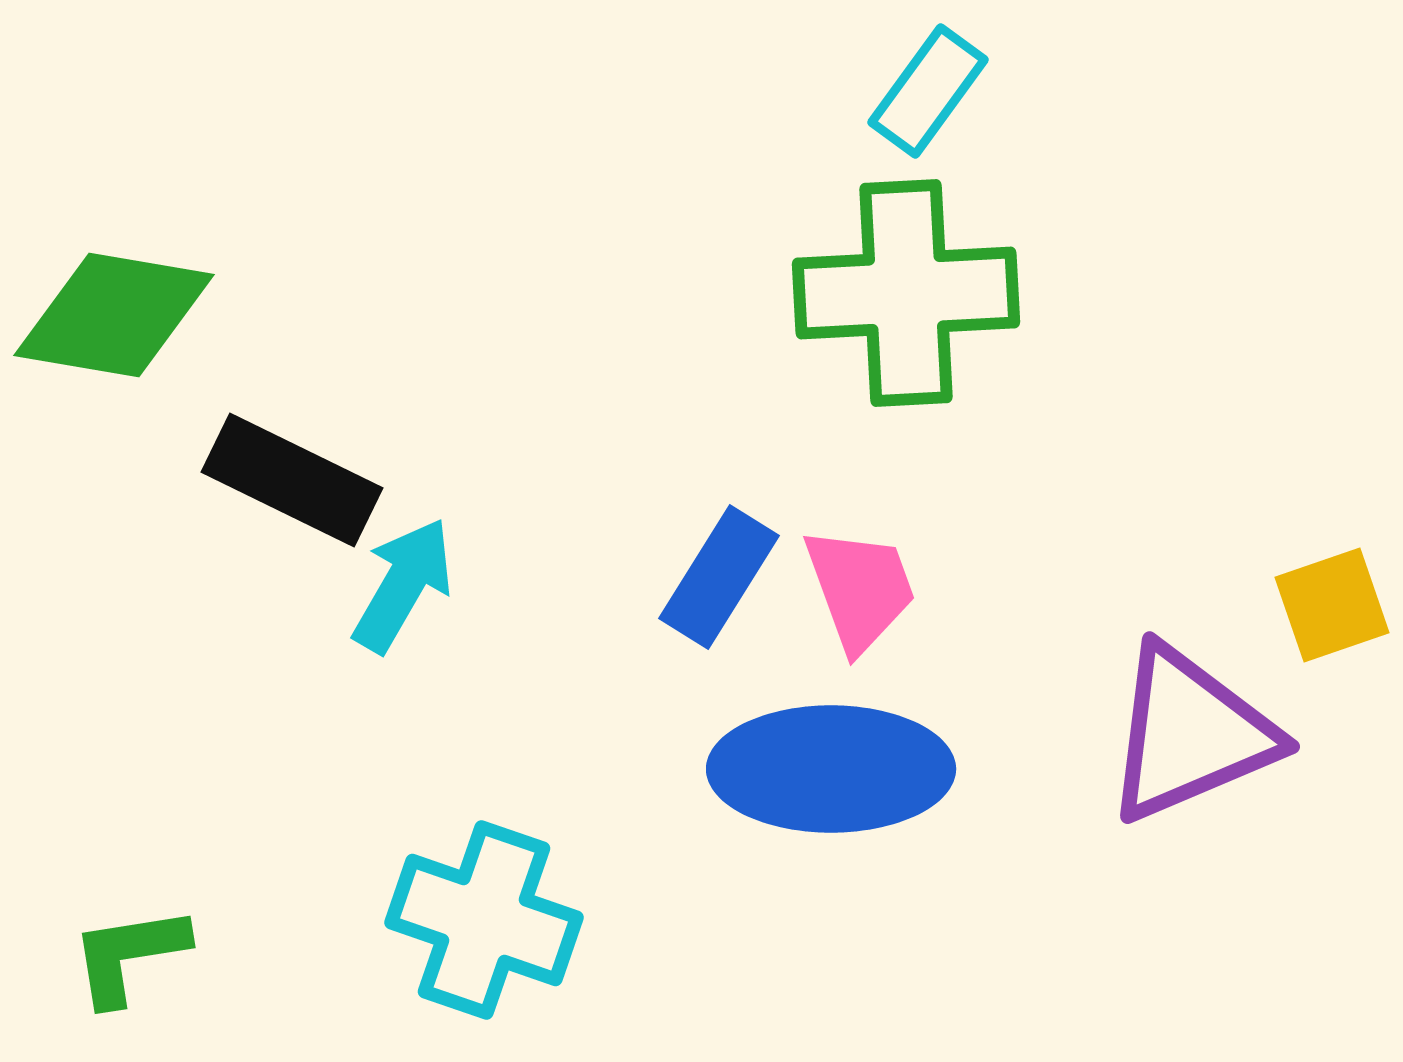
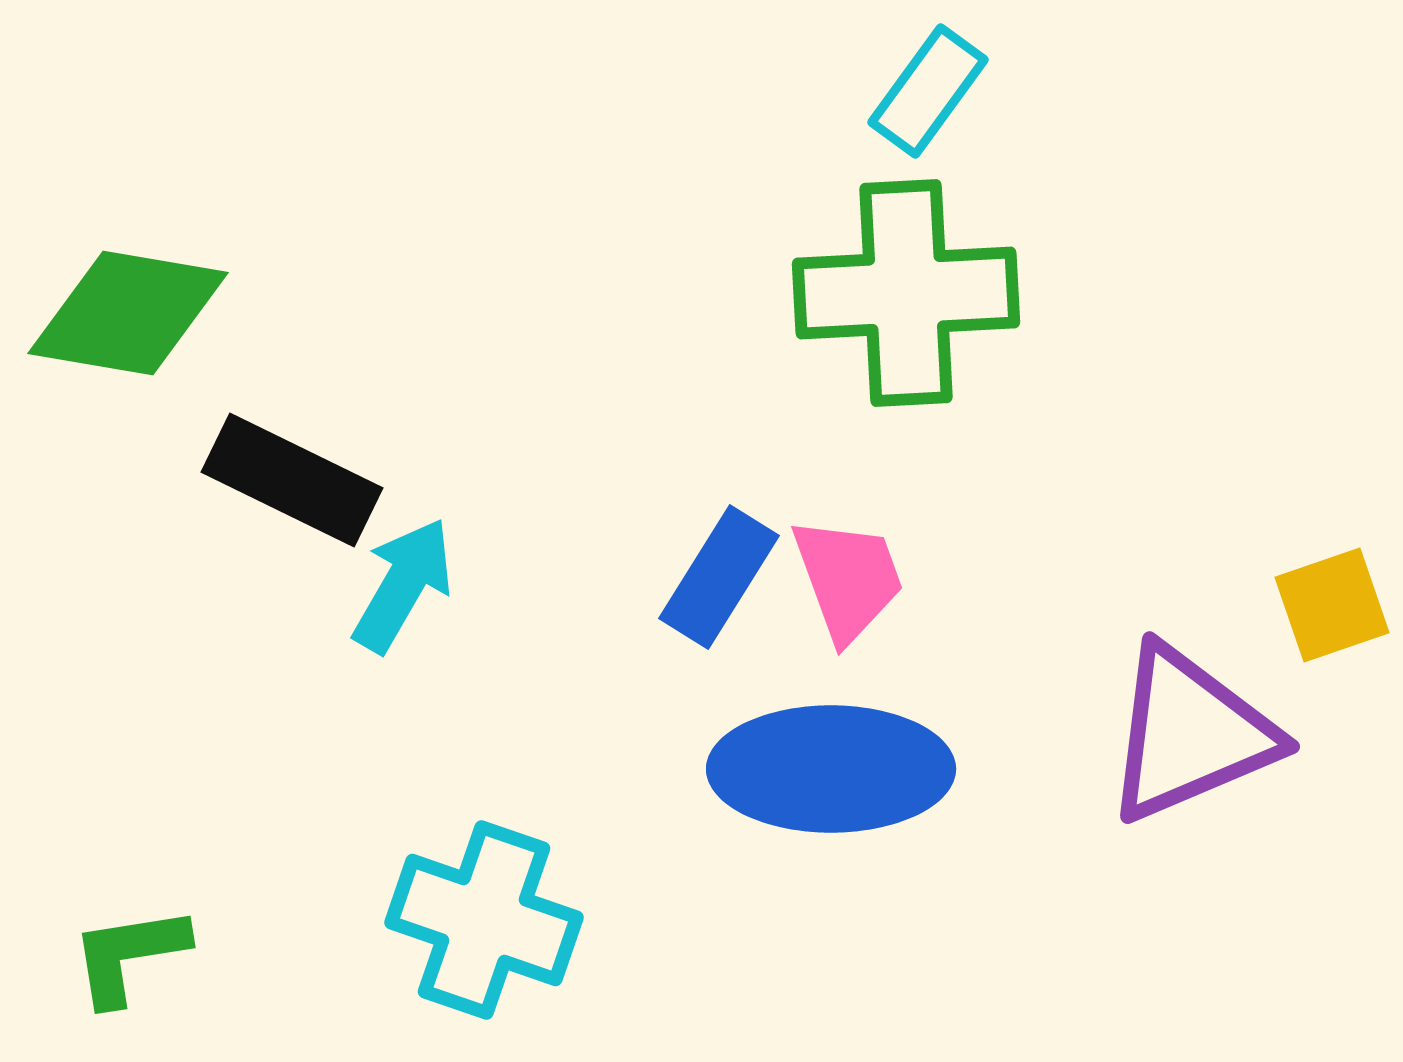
green diamond: moved 14 px right, 2 px up
pink trapezoid: moved 12 px left, 10 px up
